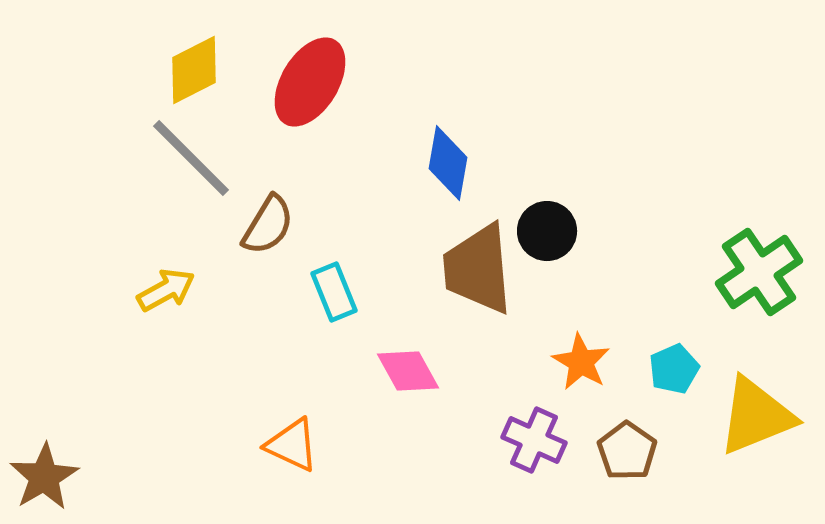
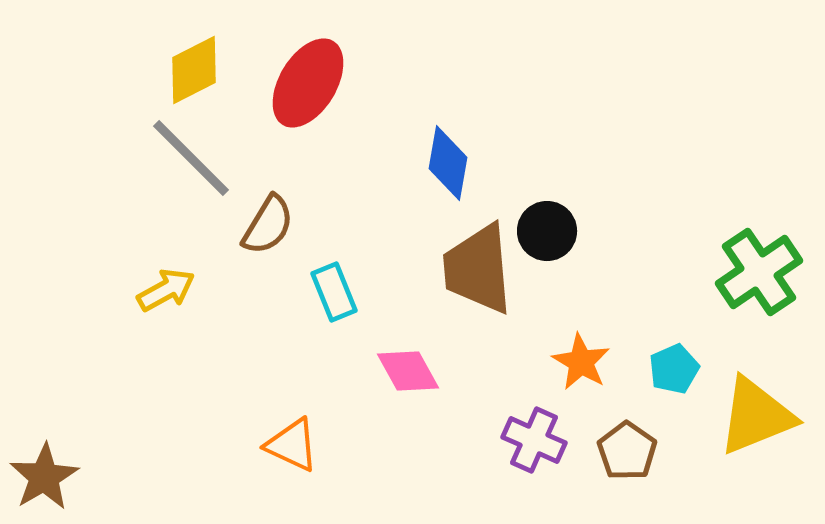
red ellipse: moved 2 px left, 1 px down
